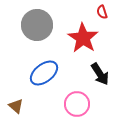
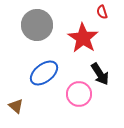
pink circle: moved 2 px right, 10 px up
